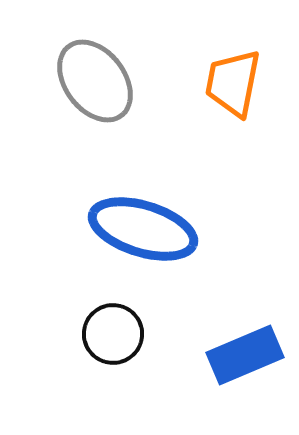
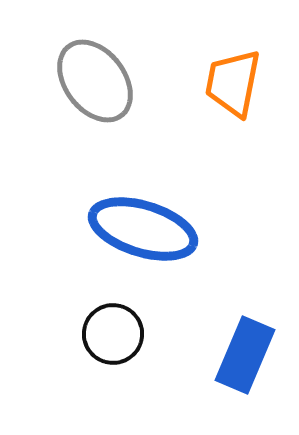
blue rectangle: rotated 44 degrees counterclockwise
